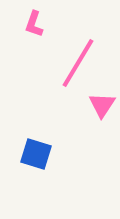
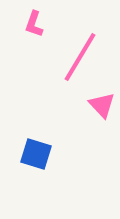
pink line: moved 2 px right, 6 px up
pink triangle: rotated 16 degrees counterclockwise
